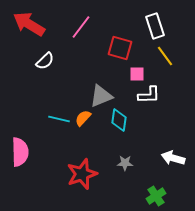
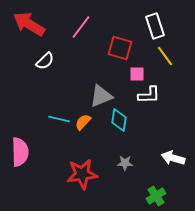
orange semicircle: moved 4 px down
red star: rotated 12 degrees clockwise
